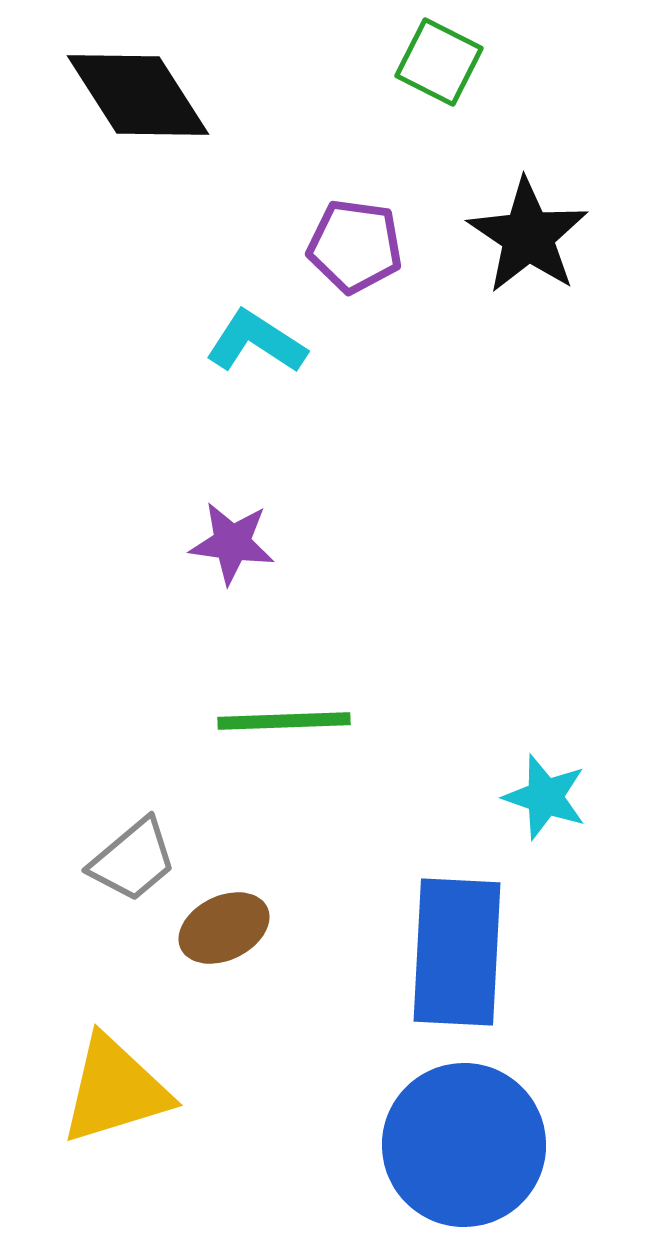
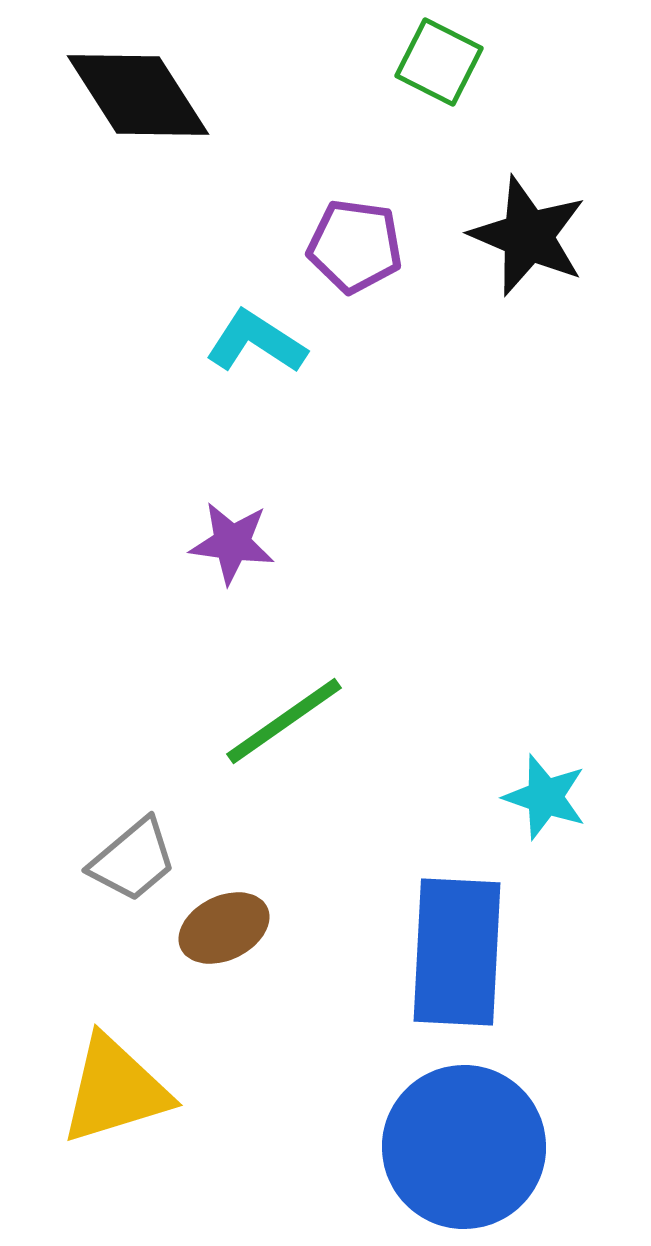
black star: rotated 11 degrees counterclockwise
green line: rotated 33 degrees counterclockwise
blue circle: moved 2 px down
